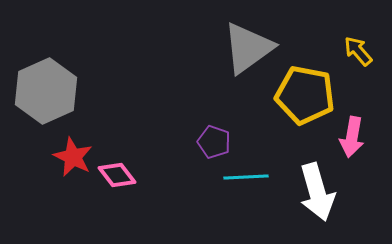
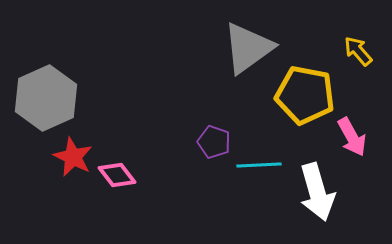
gray hexagon: moved 7 px down
pink arrow: rotated 39 degrees counterclockwise
cyan line: moved 13 px right, 12 px up
